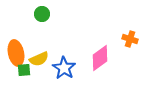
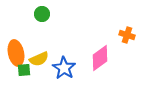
orange cross: moved 3 px left, 4 px up
